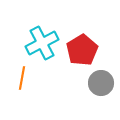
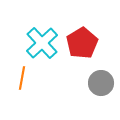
cyan cross: rotated 16 degrees counterclockwise
red pentagon: moved 7 px up
